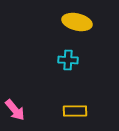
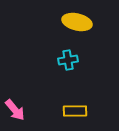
cyan cross: rotated 12 degrees counterclockwise
